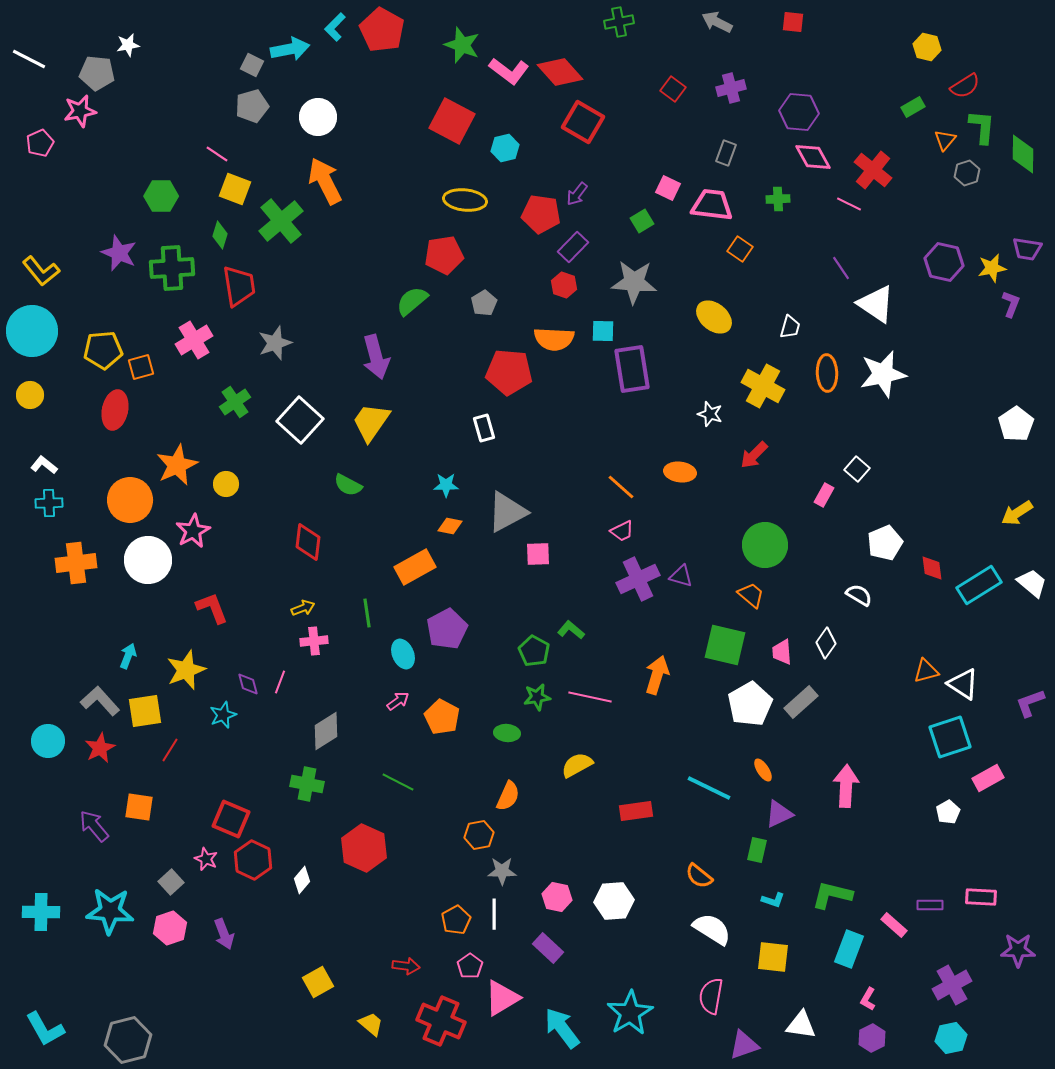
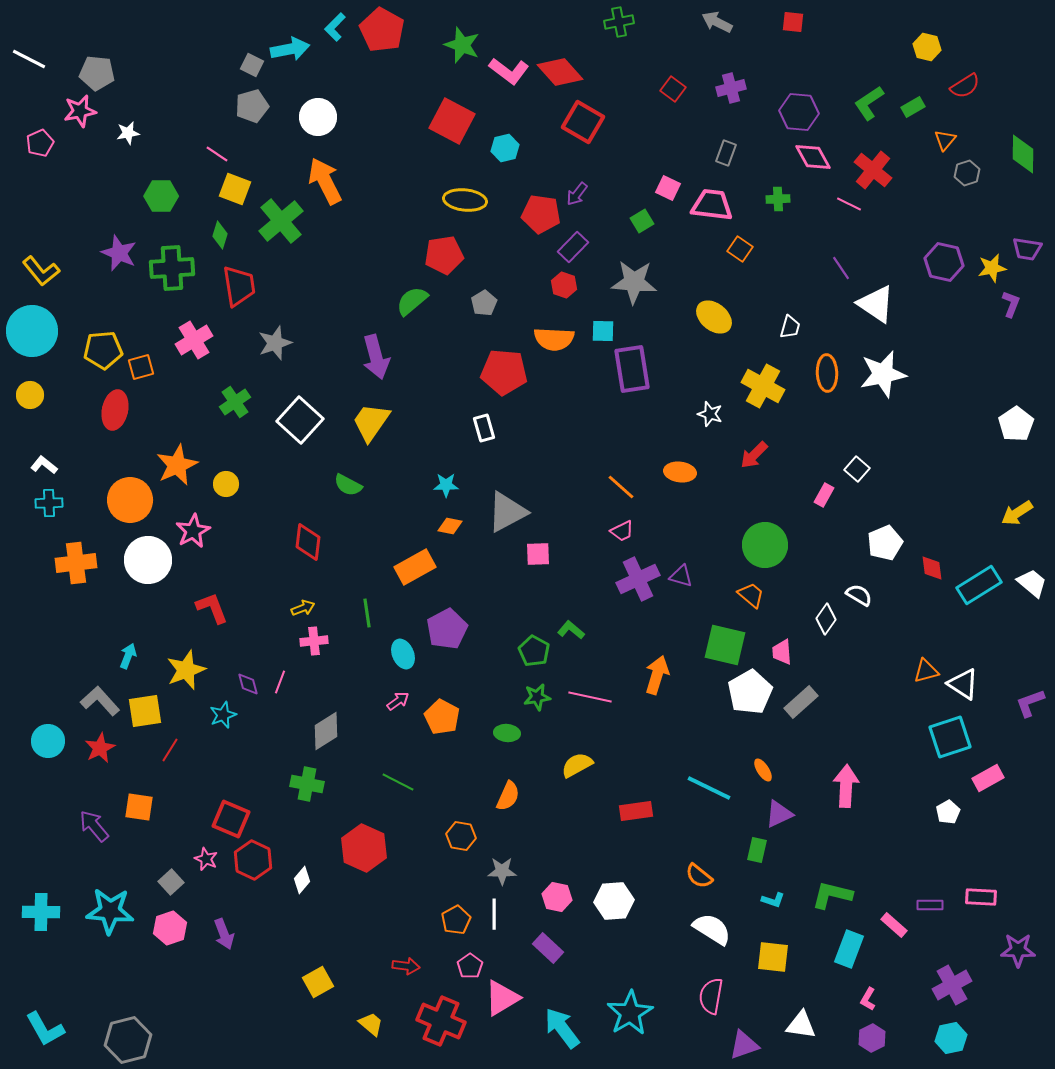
white star at (128, 45): moved 88 px down
green L-shape at (982, 127): moved 113 px left, 24 px up; rotated 129 degrees counterclockwise
red pentagon at (509, 372): moved 5 px left
white diamond at (826, 643): moved 24 px up
white pentagon at (750, 704): moved 12 px up
orange hexagon at (479, 835): moved 18 px left, 1 px down; rotated 20 degrees clockwise
